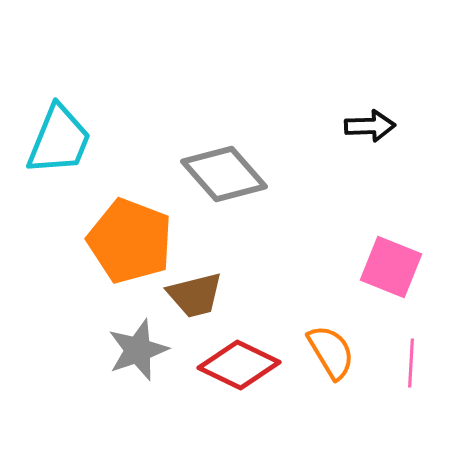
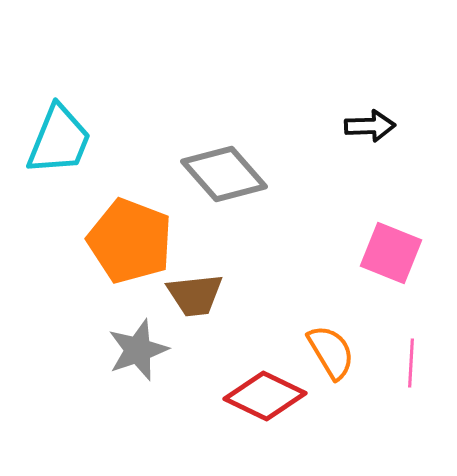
pink square: moved 14 px up
brown trapezoid: rotated 8 degrees clockwise
red diamond: moved 26 px right, 31 px down
